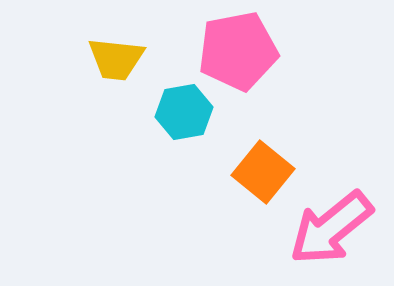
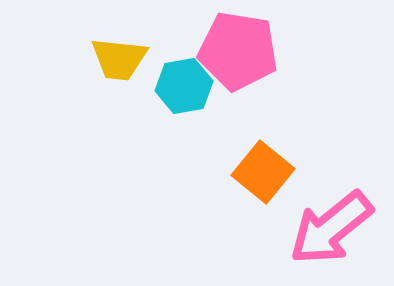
pink pentagon: rotated 20 degrees clockwise
yellow trapezoid: moved 3 px right
cyan hexagon: moved 26 px up
